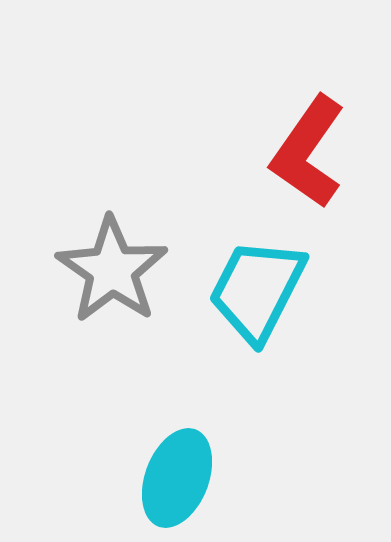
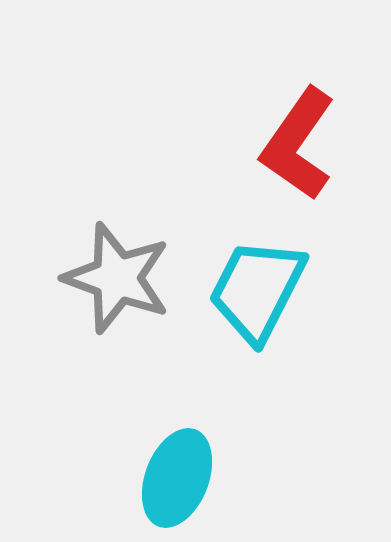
red L-shape: moved 10 px left, 8 px up
gray star: moved 5 px right, 8 px down; rotated 15 degrees counterclockwise
